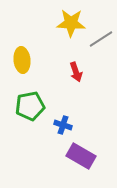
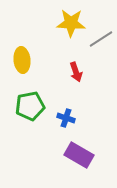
blue cross: moved 3 px right, 7 px up
purple rectangle: moved 2 px left, 1 px up
